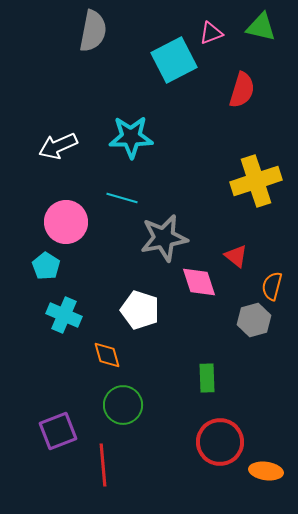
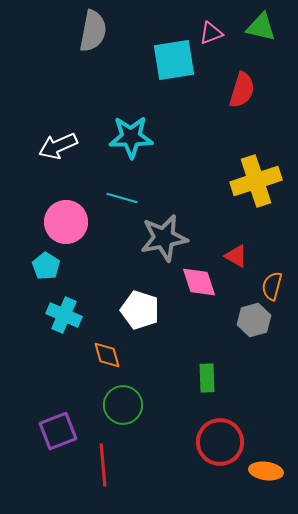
cyan square: rotated 18 degrees clockwise
red triangle: rotated 10 degrees counterclockwise
